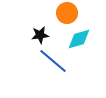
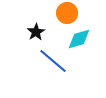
black star: moved 4 px left, 3 px up; rotated 24 degrees counterclockwise
